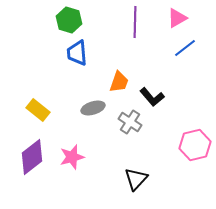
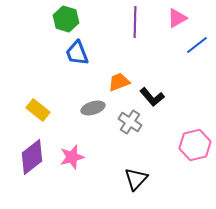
green hexagon: moved 3 px left, 1 px up
blue line: moved 12 px right, 3 px up
blue trapezoid: rotated 16 degrees counterclockwise
orange trapezoid: rotated 130 degrees counterclockwise
